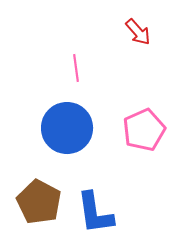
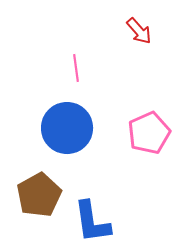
red arrow: moved 1 px right, 1 px up
pink pentagon: moved 5 px right, 3 px down
brown pentagon: moved 7 px up; rotated 15 degrees clockwise
blue L-shape: moved 3 px left, 9 px down
